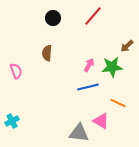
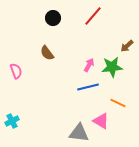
brown semicircle: rotated 42 degrees counterclockwise
